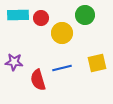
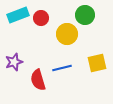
cyan rectangle: rotated 20 degrees counterclockwise
yellow circle: moved 5 px right, 1 px down
purple star: rotated 24 degrees counterclockwise
